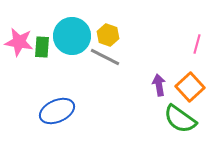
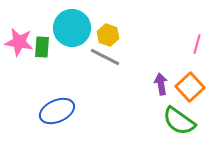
cyan circle: moved 8 px up
purple arrow: moved 2 px right, 1 px up
green semicircle: moved 1 px left, 2 px down
